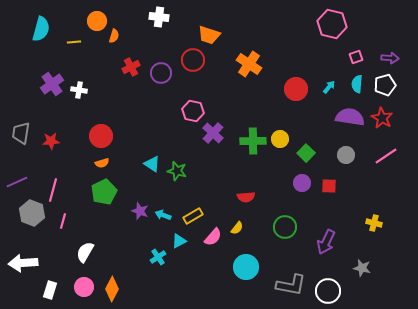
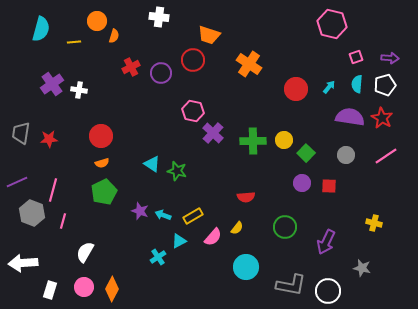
yellow circle at (280, 139): moved 4 px right, 1 px down
red star at (51, 141): moved 2 px left, 2 px up
